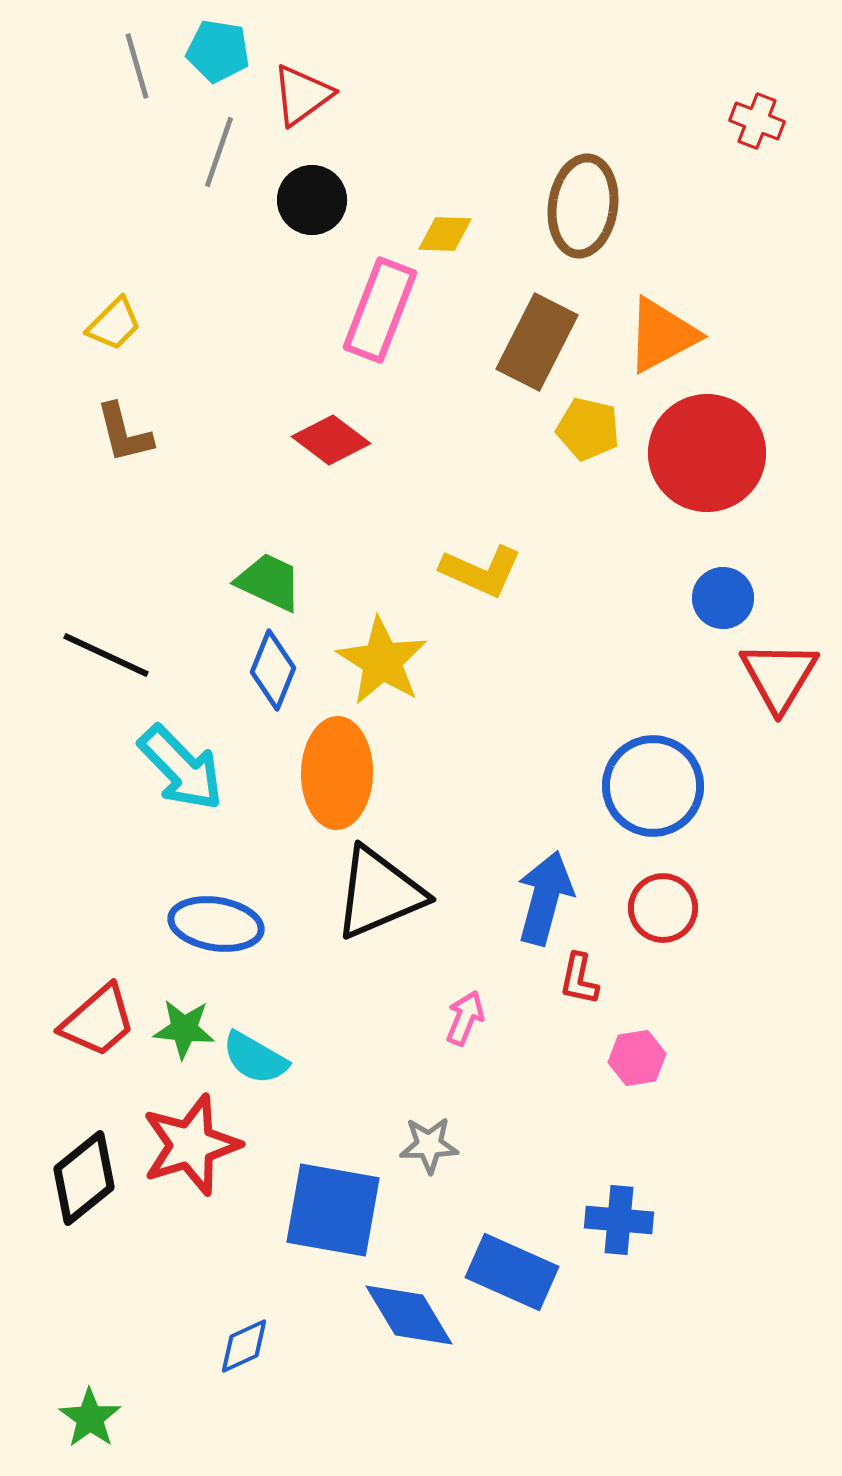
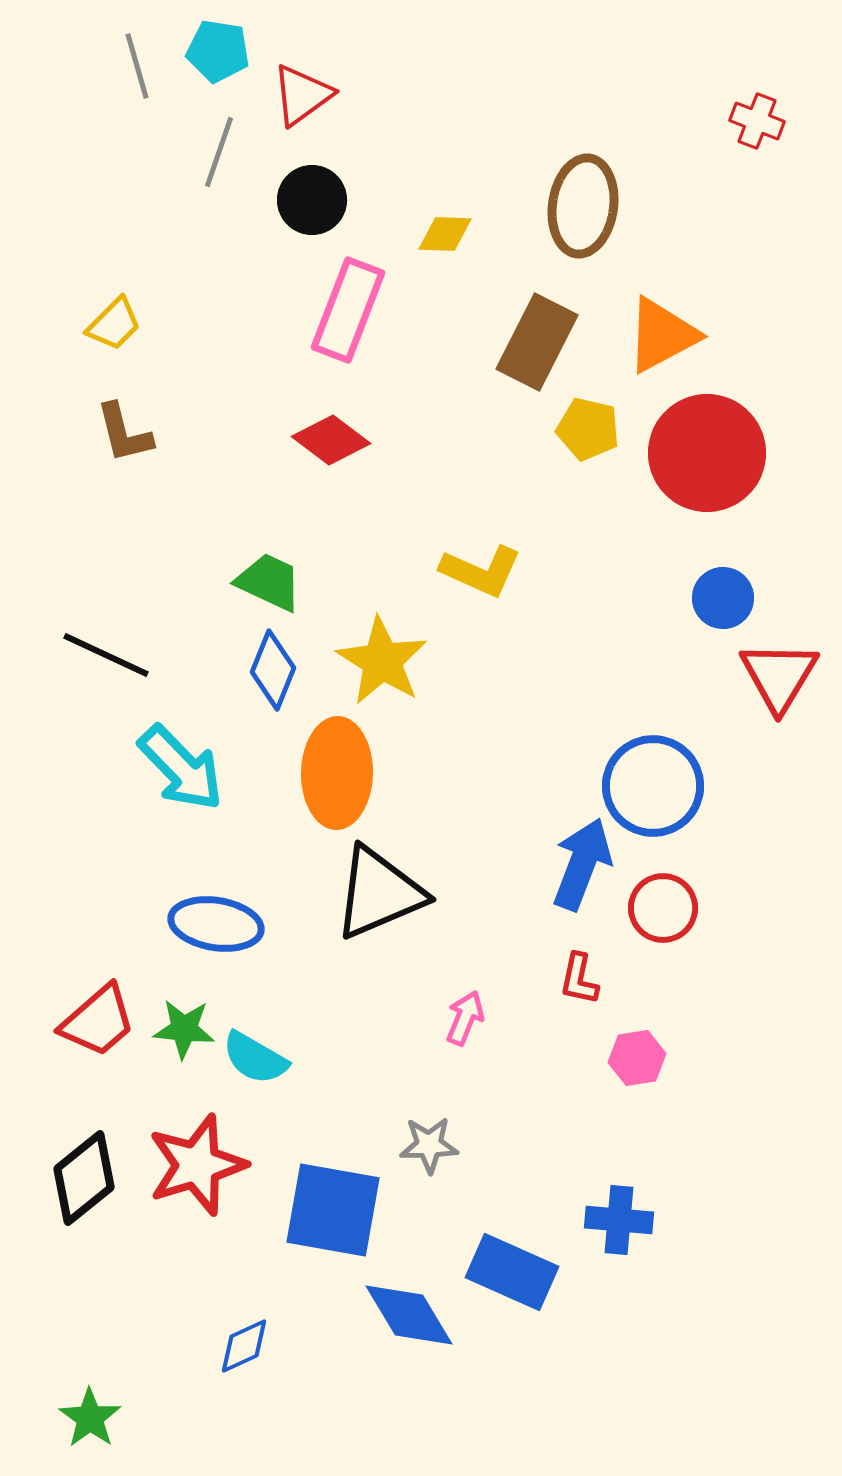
pink rectangle at (380, 310): moved 32 px left
blue arrow at (545, 898): moved 37 px right, 34 px up; rotated 6 degrees clockwise
red star at (191, 1145): moved 6 px right, 20 px down
